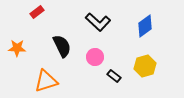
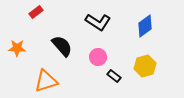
red rectangle: moved 1 px left
black L-shape: rotated 10 degrees counterclockwise
black semicircle: rotated 15 degrees counterclockwise
pink circle: moved 3 px right
